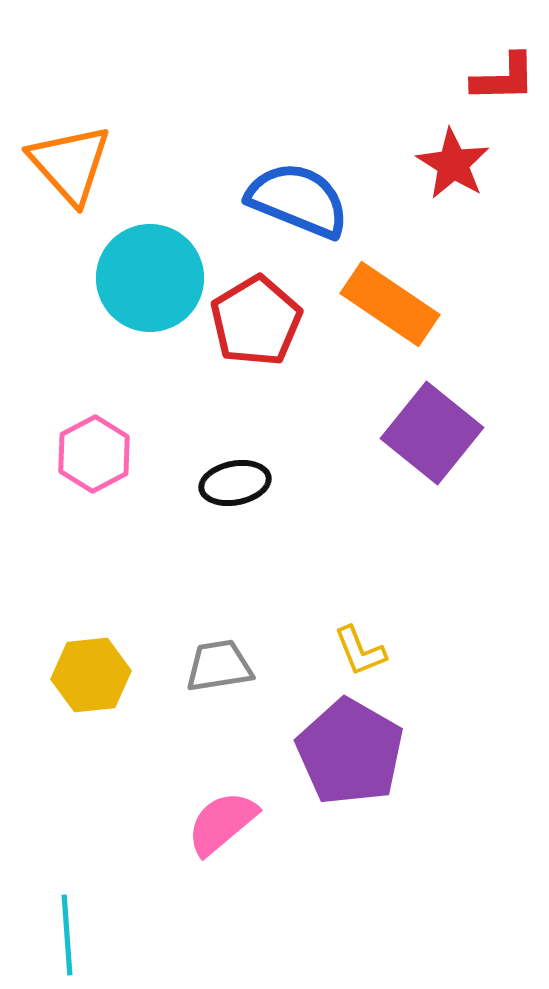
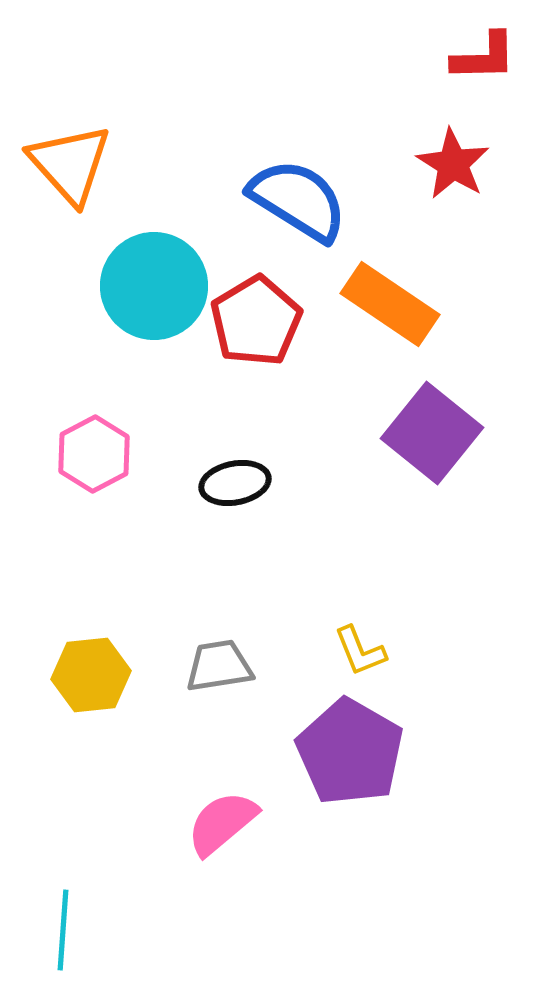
red L-shape: moved 20 px left, 21 px up
blue semicircle: rotated 10 degrees clockwise
cyan circle: moved 4 px right, 8 px down
cyan line: moved 4 px left, 5 px up; rotated 8 degrees clockwise
